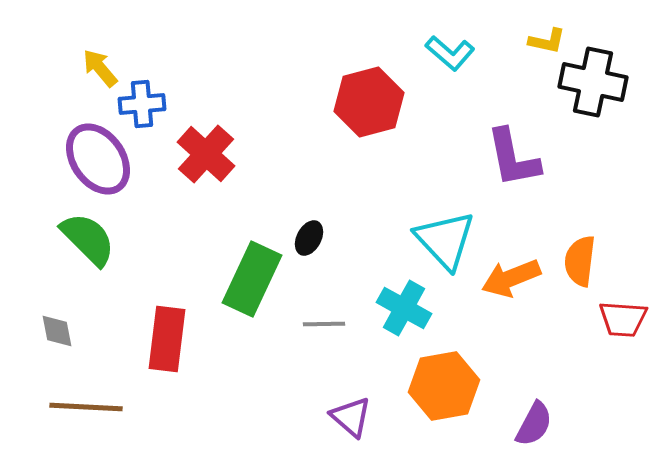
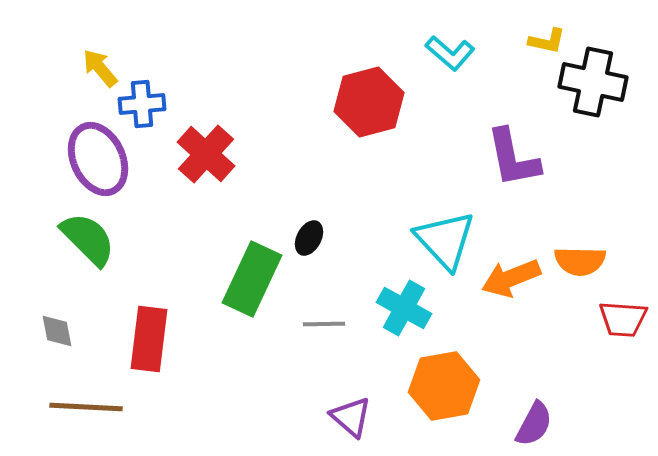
purple ellipse: rotated 10 degrees clockwise
orange semicircle: rotated 96 degrees counterclockwise
red rectangle: moved 18 px left
